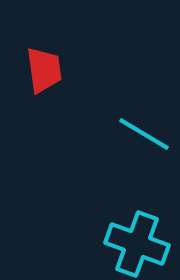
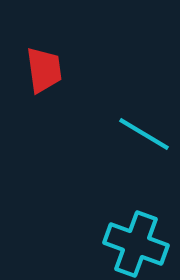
cyan cross: moved 1 px left
